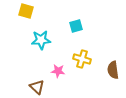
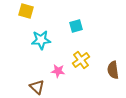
yellow cross: moved 1 px left, 1 px down; rotated 36 degrees clockwise
